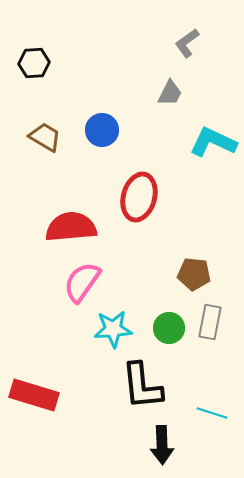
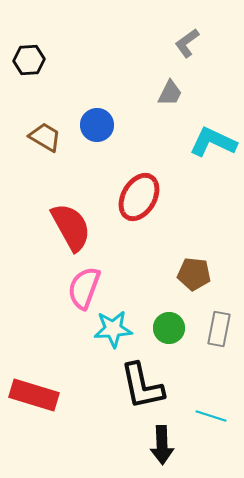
black hexagon: moved 5 px left, 3 px up
blue circle: moved 5 px left, 5 px up
red ellipse: rotated 15 degrees clockwise
red semicircle: rotated 66 degrees clockwise
pink semicircle: moved 2 px right, 6 px down; rotated 15 degrees counterclockwise
gray rectangle: moved 9 px right, 7 px down
black L-shape: rotated 6 degrees counterclockwise
cyan line: moved 1 px left, 3 px down
